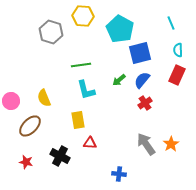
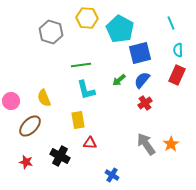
yellow hexagon: moved 4 px right, 2 px down
blue cross: moved 7 px left, 1 px down; rotated 24 degrees clockwise
